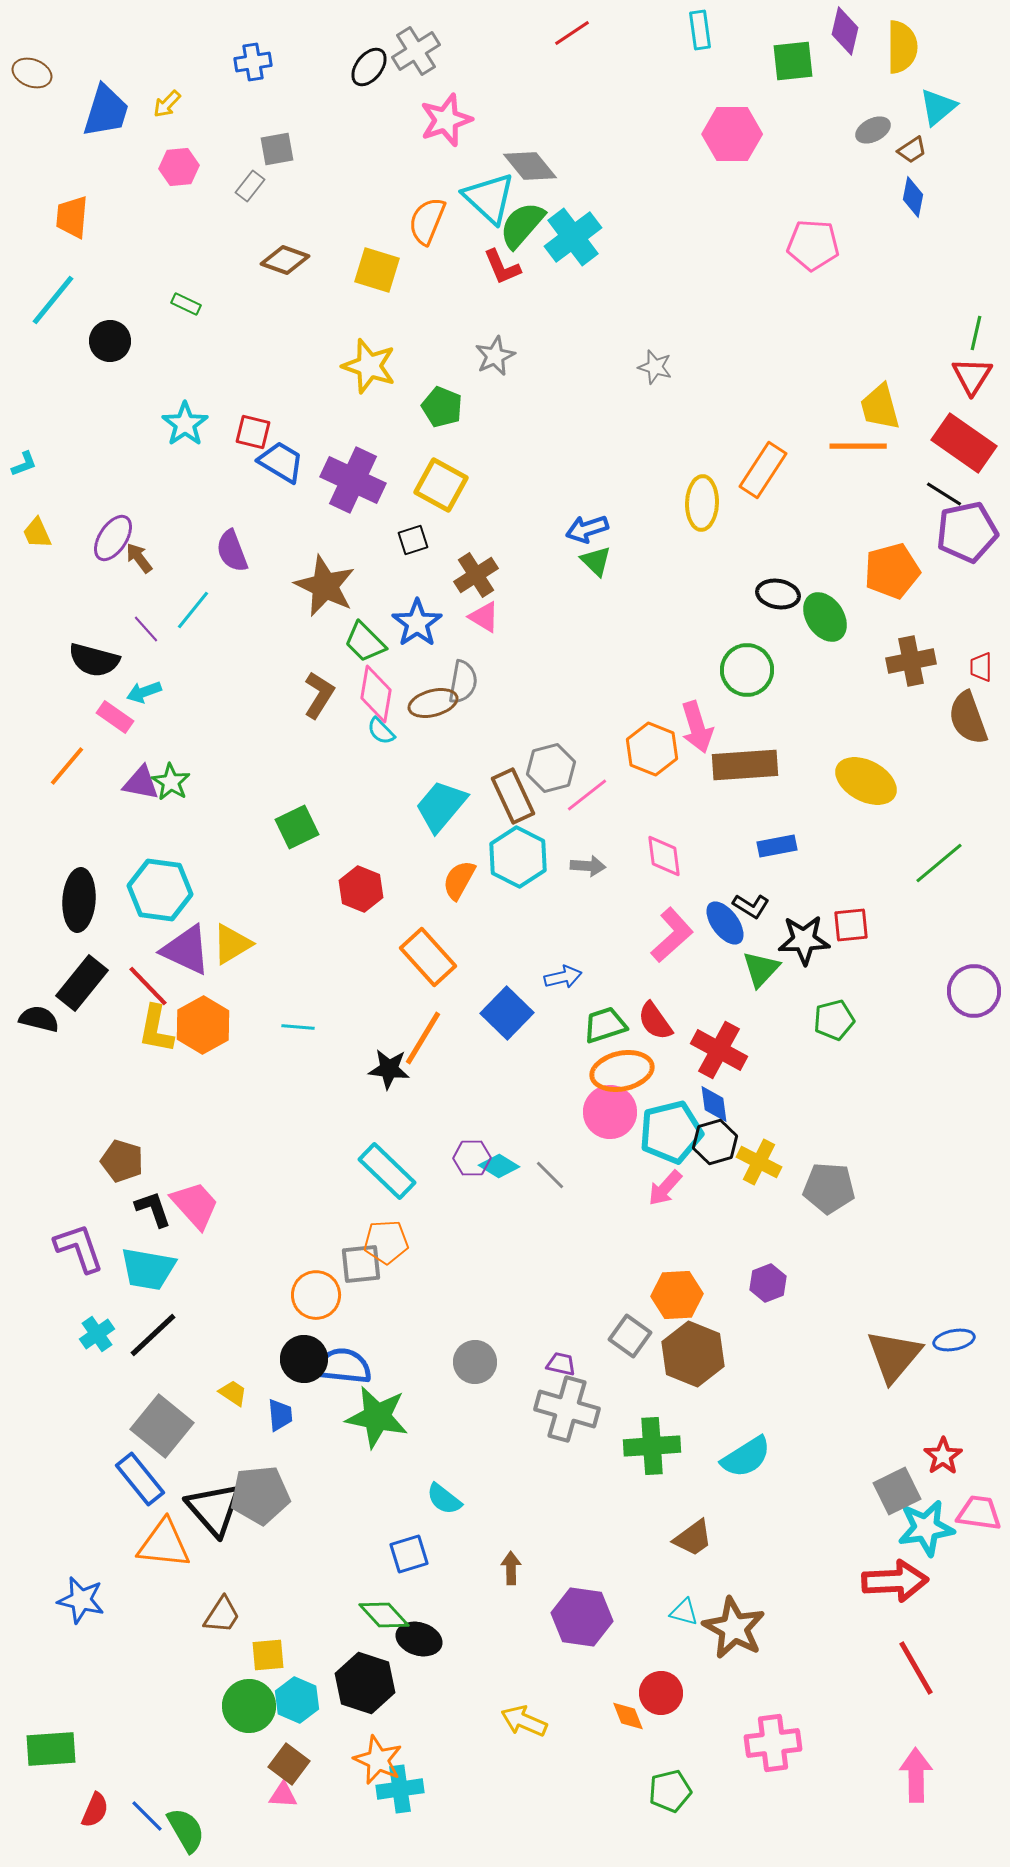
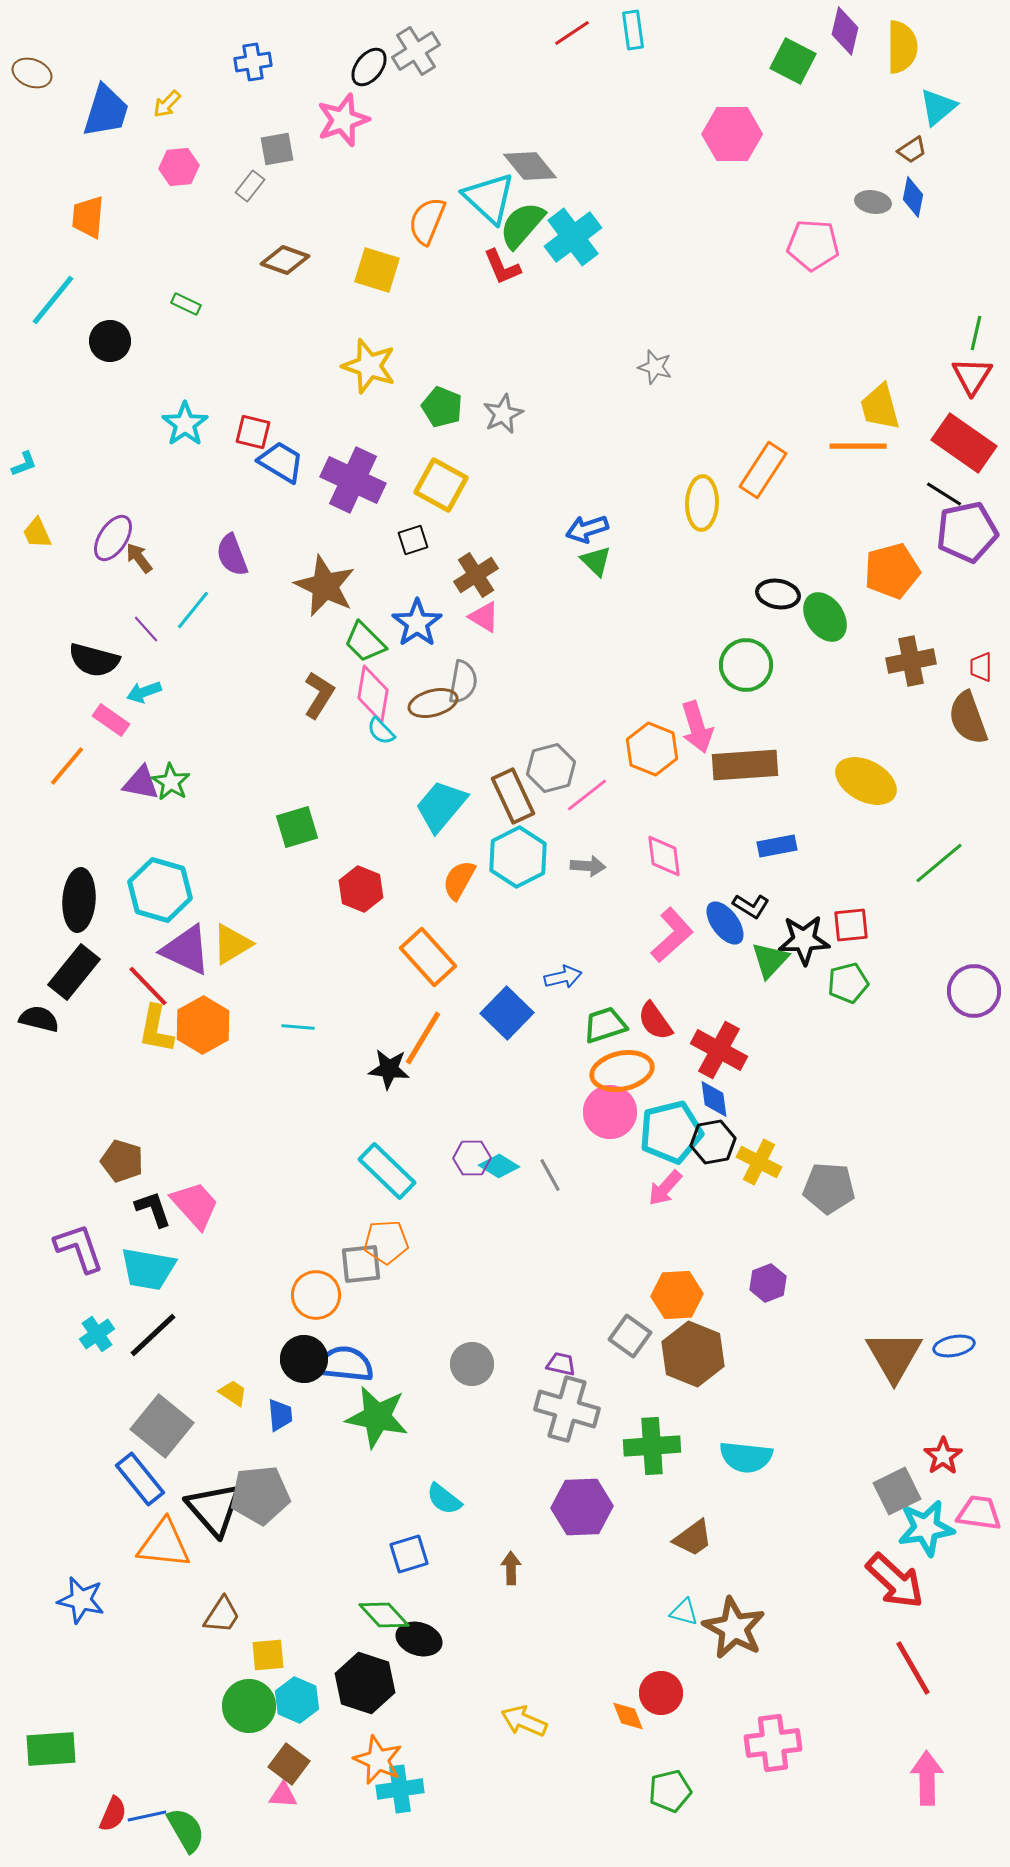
cyan rectangle at (700, 30): moved 67 px left
green square at (793, 61): rotated 33 degrees clockwise
pink star at (446, 120): moved 103 px left
gray ellipse at (873, 130): moved 72 px down; rotated 36 degrees clockwise
orange trapezoid at (72, 217): moved 16 px right
gray star at (495, 356): moved 8 px right, 58 px down
purple semicircle at (232, 551): moved 4 px down
green circle at (747, 670): moved 1 px left, 5 px up
pink diamond at (376, 694): moved 3 px left
pink rectangle at (115, 717): moved 4 px left, 3 px down
green square at (297, 827): rotated 9 degrees clockwise
cyan hexagon at (518, 857): rotated 6 degrees clockwise
cyan hexagon at (160, 890): rotated 8 degrees clockwise
green triangle at (761, 969): moved 9 px right, 9 px up
black rectangle at (82, 983): moved 8 px left, 11 px up
green pentagon at (834, 1020): moved 14 px right, 37 px up
blue diamond at (714, 1104): moved 5 px up
black hexagon at (715, 1142): moved 2 px left; rotated 6 degrees clockwise
gray line at (550, 1175): rotated 16 degrees clockwise
blue ellipse at (954, 1340): moved 6 px down
brown triangle at (894, 1356): rotated 10 degrees counterclockwise
gray circle at (475, 1362): moved 3 px left, 2 px down
blue semicircle at (343, 1366): moved 2 px right, 2 px up
cyan semicircle at (746, 1457): rotated 38 degrees clockwise
red arrow at (895, 1581): rotated 46 degrees clockwise
purple hexagon at (582, 1617): moved 110 px up; rotated 10 degrees counterclockwise
red line at (916, 1668): moved 3 px left
pink arrow at (916, 1775): moved 11 px right, 3 px down
red semicircle at (95, 1810): moved 18 px right, 4 px down
blue line at (147, 1816): rotated 57 degrees counterclockwise
